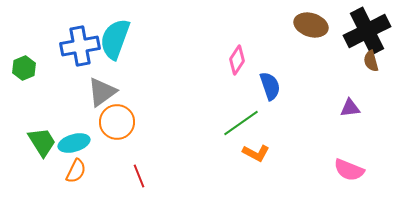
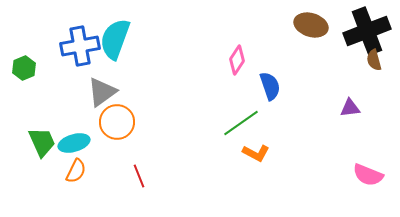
black cross: rotated 6 degrees clockwise
brown semicircle: moved 3 px right, 1 px up
green trapezoid: rotated 8 degrees clockwise
pink semicircle: moved 19 px right, 5 px down
